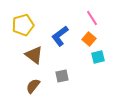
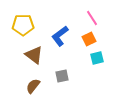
yellow pentagon: rotated 15 degrees clockwise
orange square: rotated 24 degrees clockwise
cyan square: moved 1 px left, 1 px down
